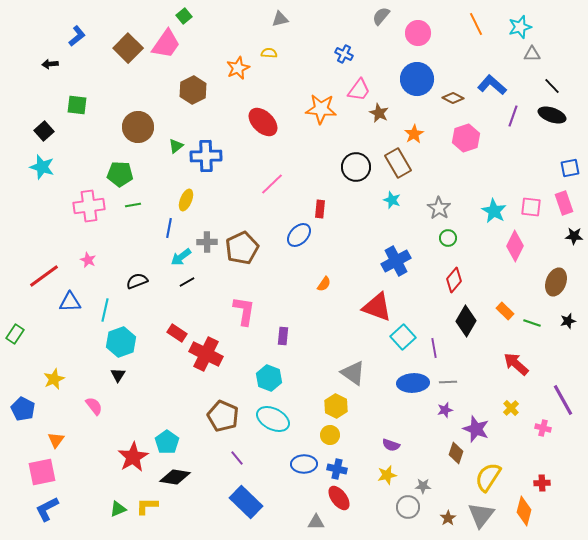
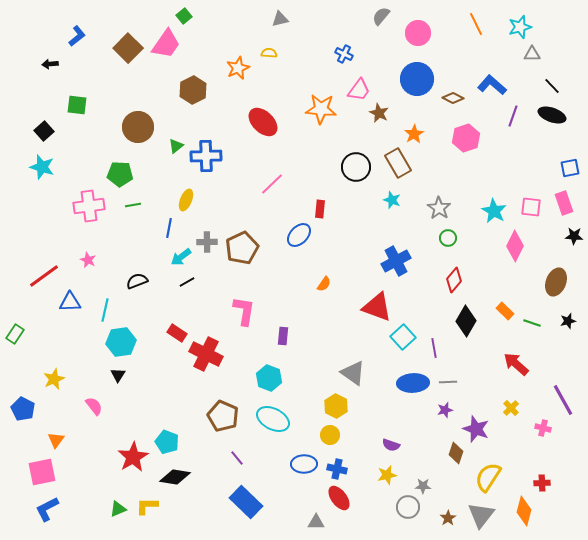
cyan hexagon at (121, 342): rotated 12 degrees clockwise
cyan pentagon at (167, 442): rotated 15 degrees counterclockwise
